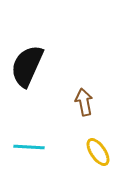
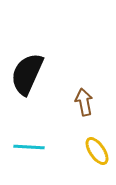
black semicircle: moved 8 px down
yellow ellipse: moved 1 px left, 1 px up
